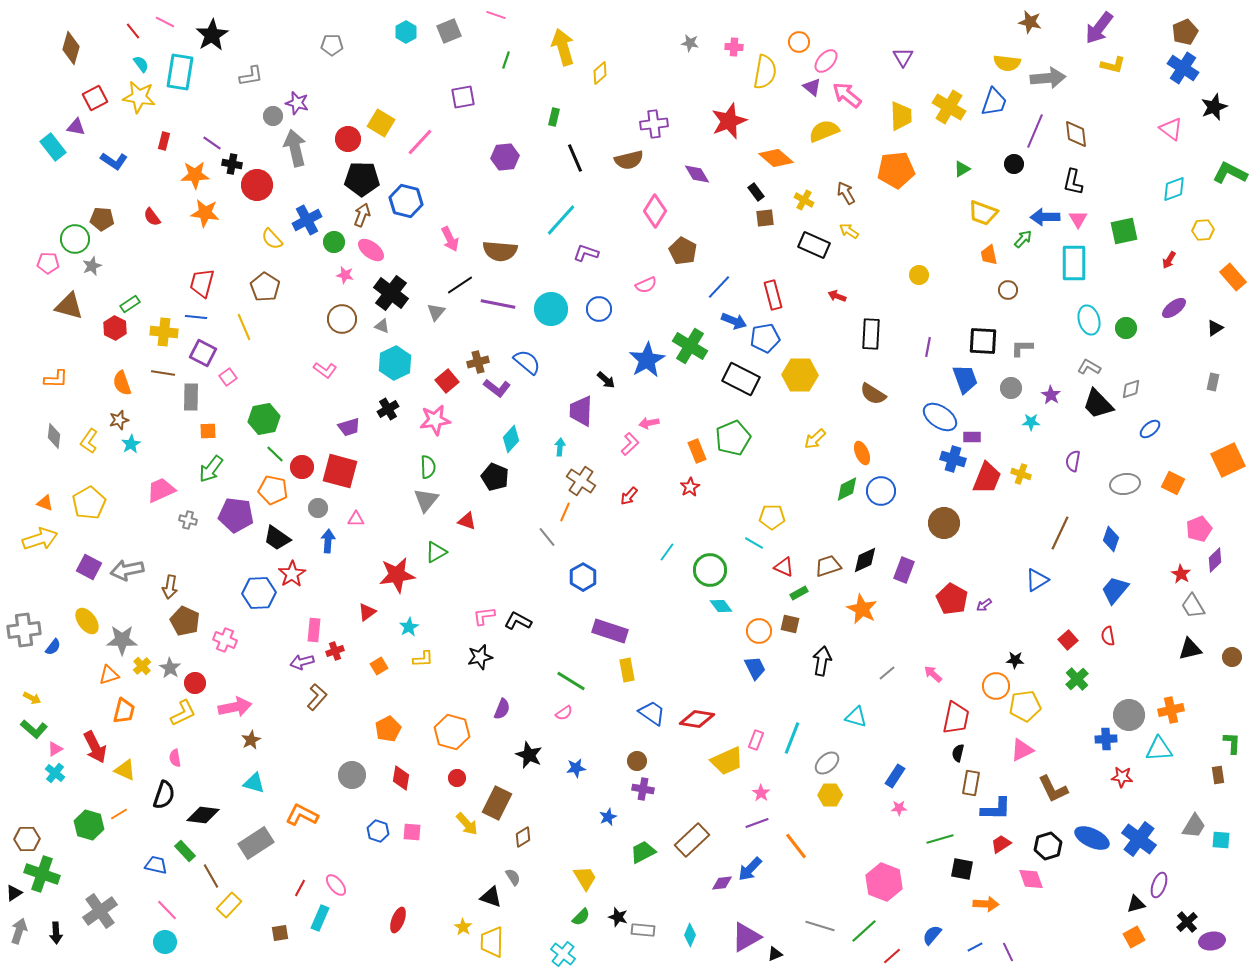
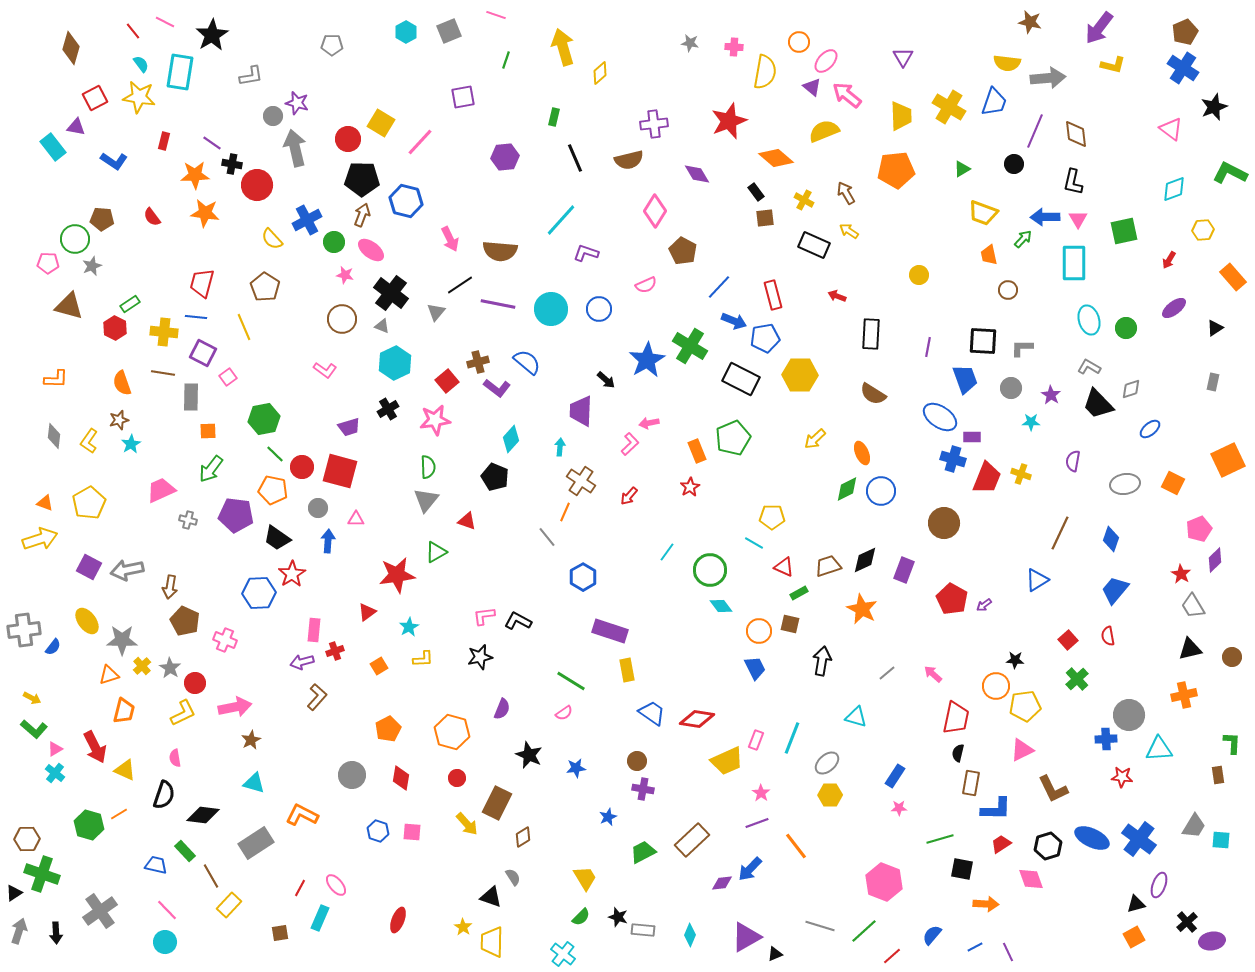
orange cross at (1171, 710): moved 13 px right, 15 px up
